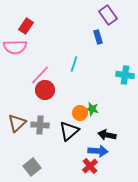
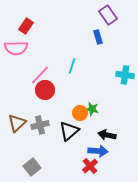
pink semicircle: moved 1 px right, 1 px down
cyan line: moved 2 px left, 2 px down
gray cross: rotated 18 degrees counterclockwise
